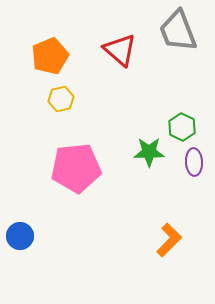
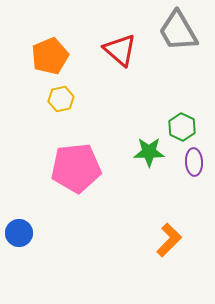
gray trapezoid: rotated 9 degrees counterclockwise
blue circle: moved 1 px left, 3 px up
